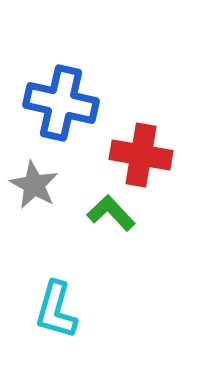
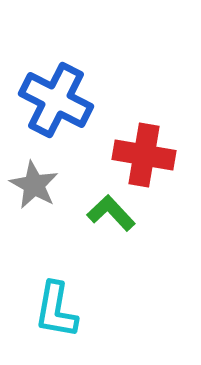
blue cross: moved 5 px left, 3 px up; rotated 14 degrees clockwise
red cross: moved 3 px right
cyan L-shape: rotated 6 degrees counterclockwise
